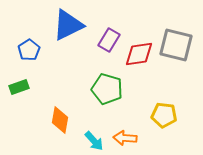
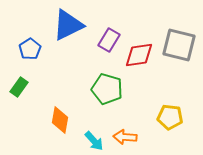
gray square: moved 3 px right
blue pentagon: moved 1 px right, 1 px up
red diamond: moved 1 px down
green rectangle: rotated 36 degrees counterclockwise
yellow pentagon: moved 6 px right, 2 px down
orange arrow: moved 1 px up
